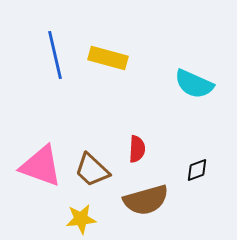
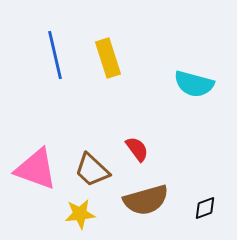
yellow rectangle: rotated 57 degrees clockwise
cyan semicircle: rotated 9 degrees counterclockwise
red semicircle: rotated 40 degrees counterclockwise
pink triangle: moved 5 px left, 3 px down
black diamond: moved 8 px right, 38 px down
yellow star: moved 1 px left, 5 px up
